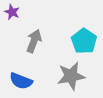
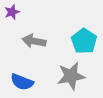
purple star: rotated 28 degrees clockwise
gray arrow: rotated 100 degrees counterclockwise
blue semicircle: moved 1 px right, 1 px down
